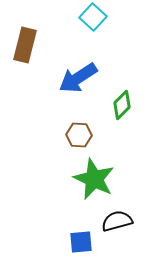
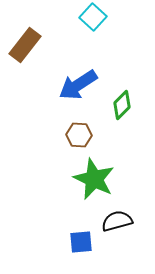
brown rectangle: rotated 24 degrees clockwise
blue arrow: moved 7 px down
